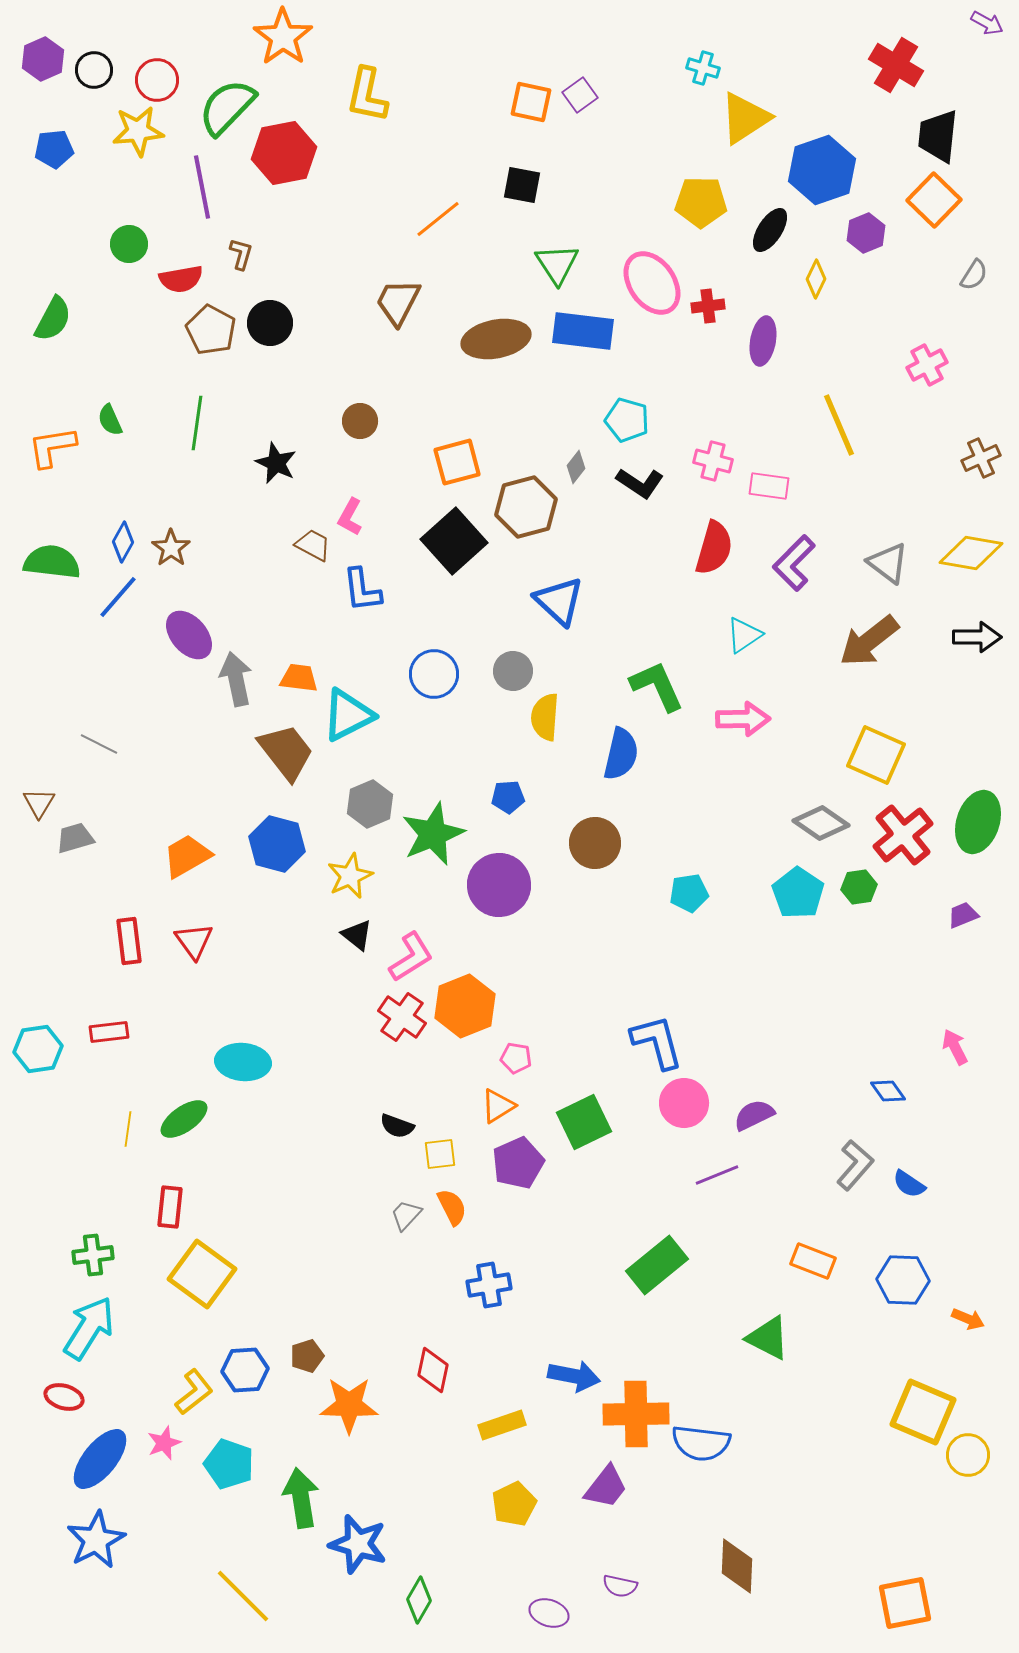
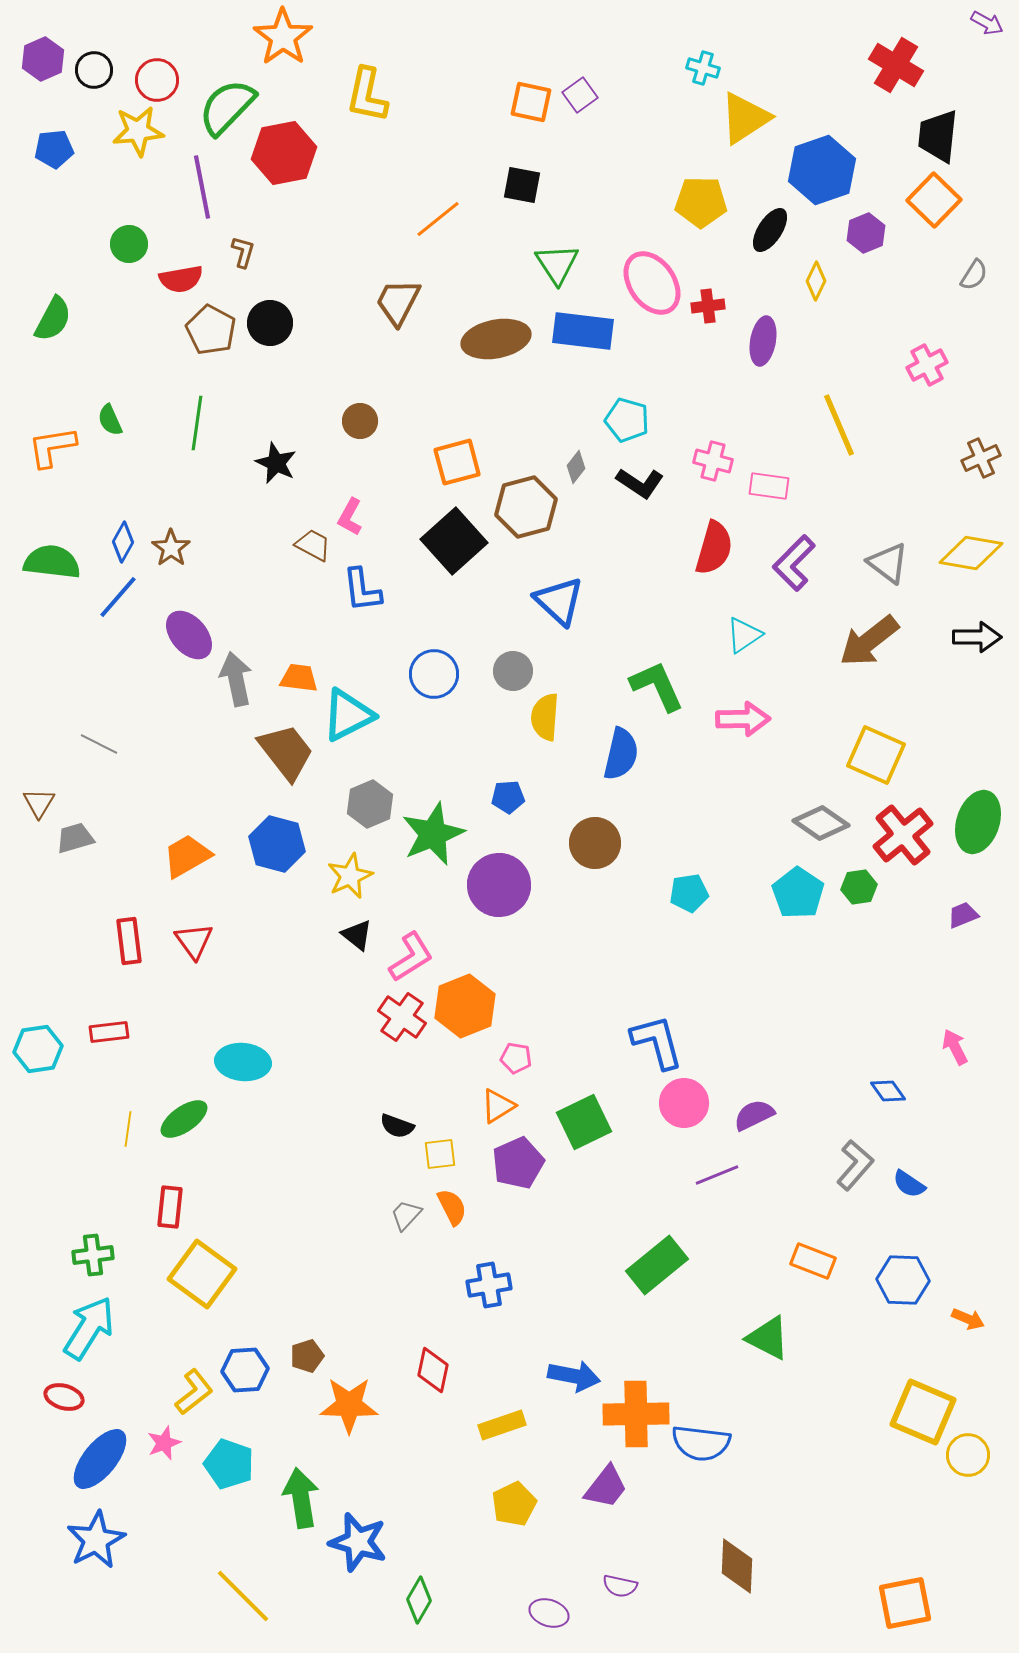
brown L-shape at (241, 254): moved 2 px right, 2 px up
yellow diamond at (816, 279): moved 2 px down
blue star at (358, 1544): moved 2 px up
